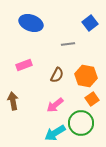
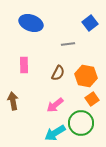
pink rectangle: rotated 70 degrees counterclockwise
brown semicircle: moved 1 px right, 2 px up
